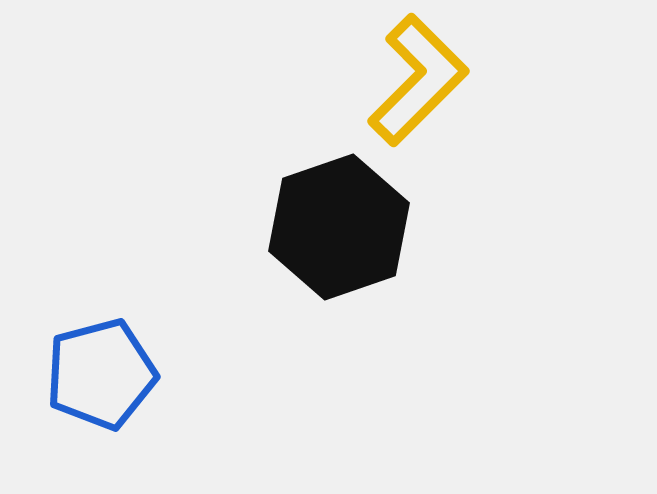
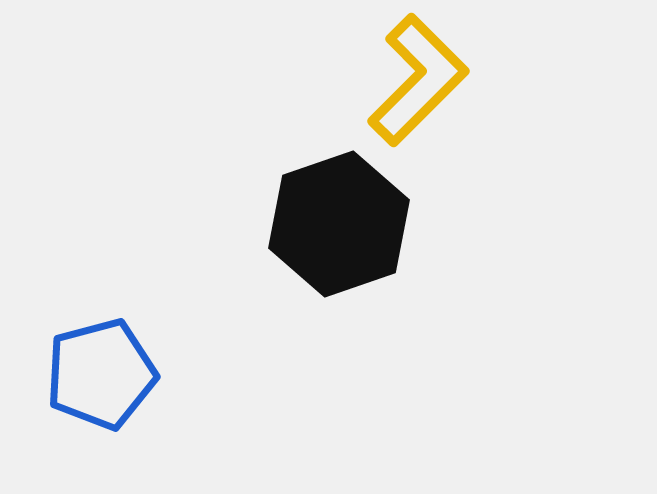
black hexagon: moved 3 px up
